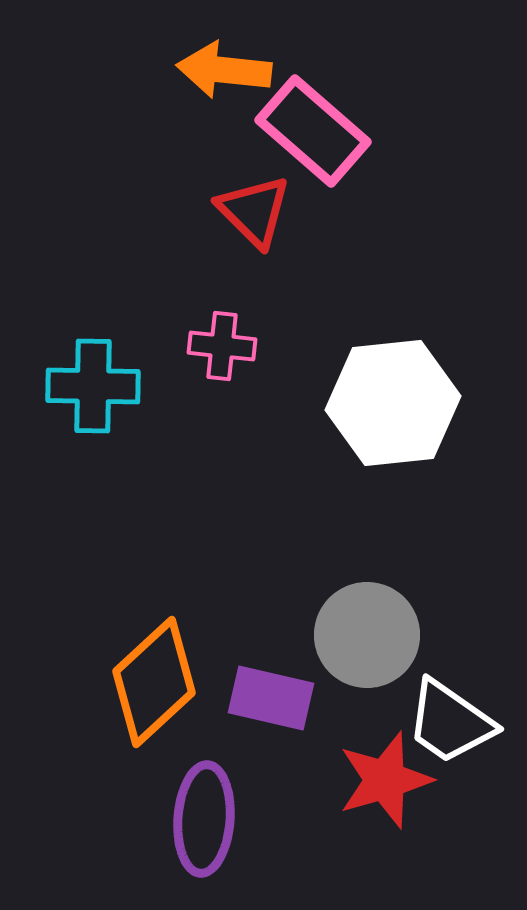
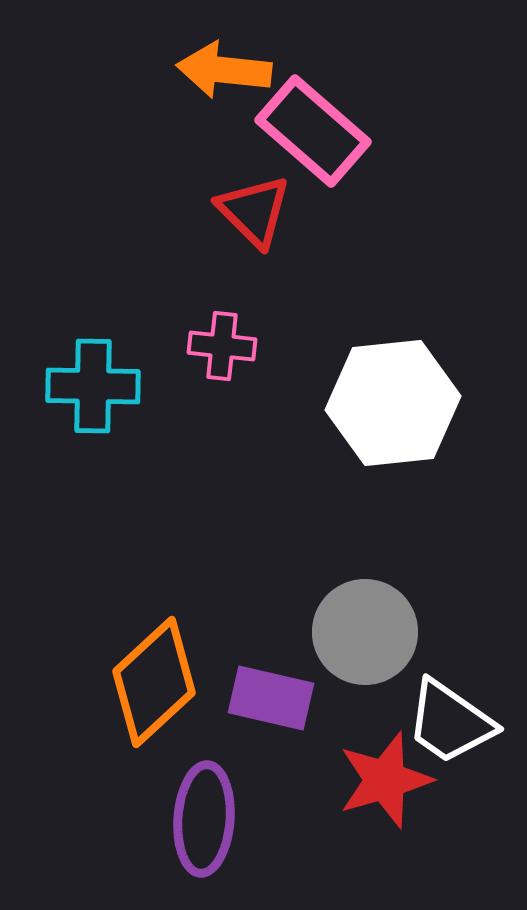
gray circle: moved 2 px left, 3 px up
